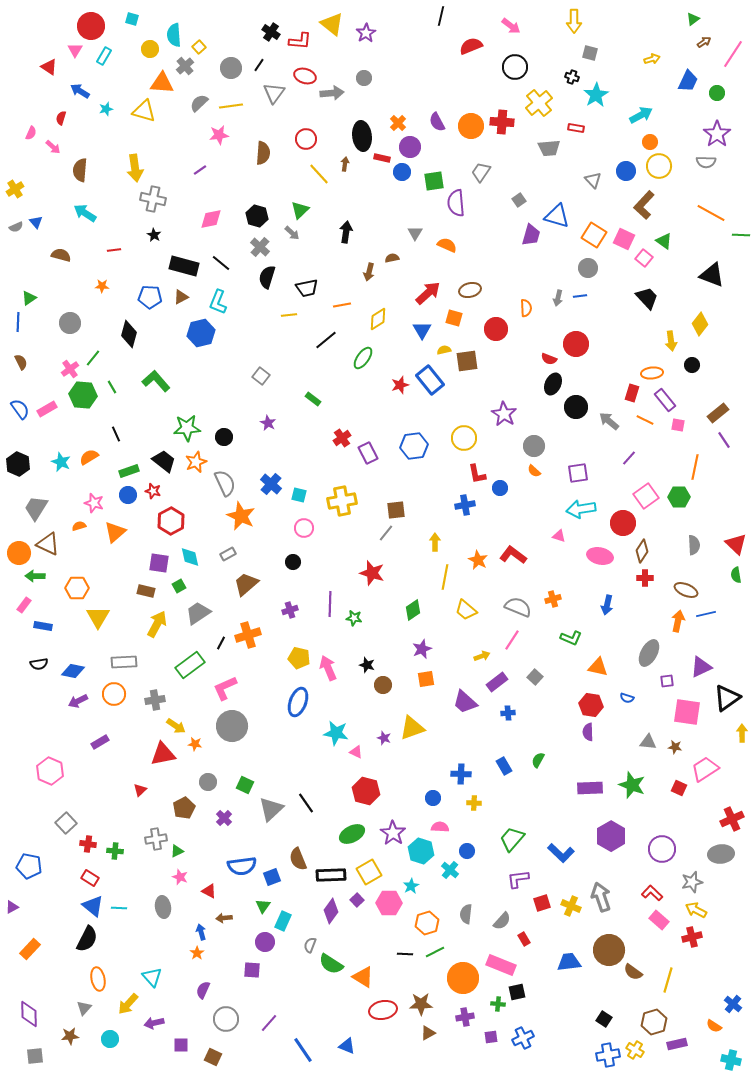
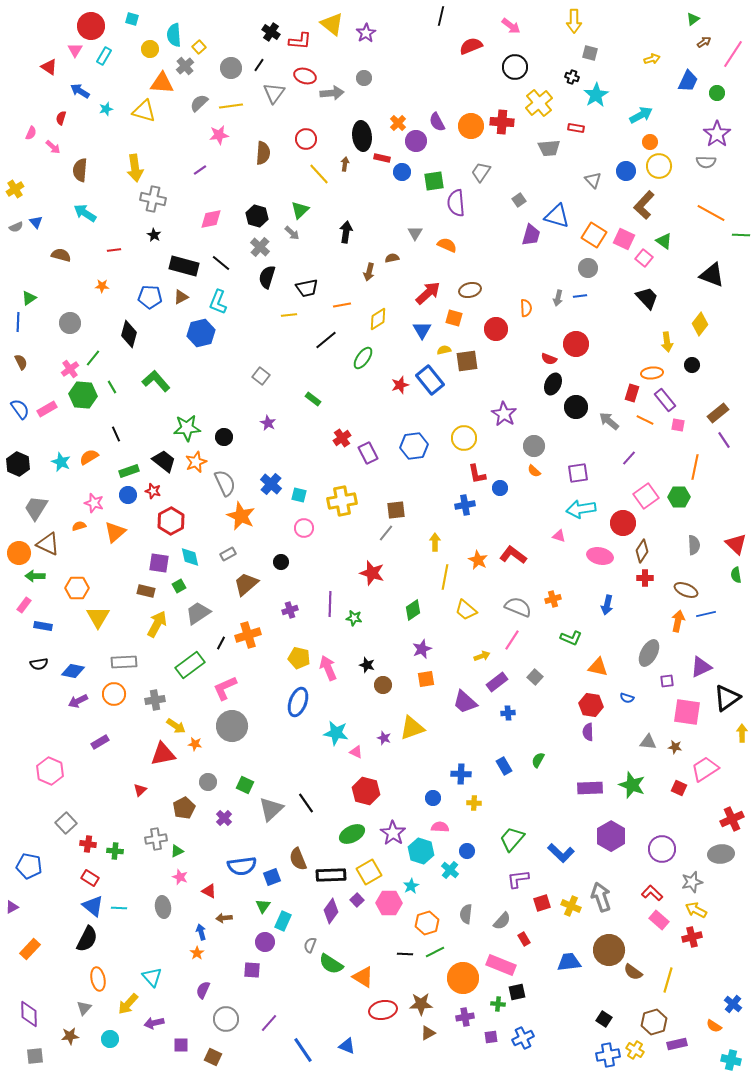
purple circle at (410, 147): moved 6 px right, 6 px up
yellow arrow at (671, 341): moved 4 px left, 1 px down
black circle at (293, 562): moved 12 px left
